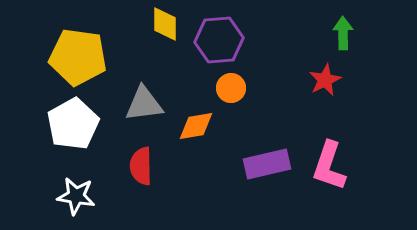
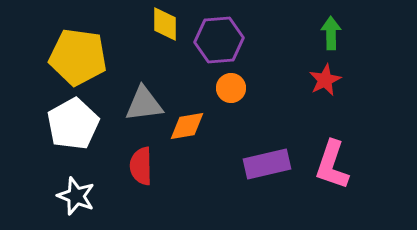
green arrow: moved 12 px left
orange diamond: moved 9 px left
pink L-shape: moved 3 px right, 1 px up
white star: rotated 12 degrees clockwise
